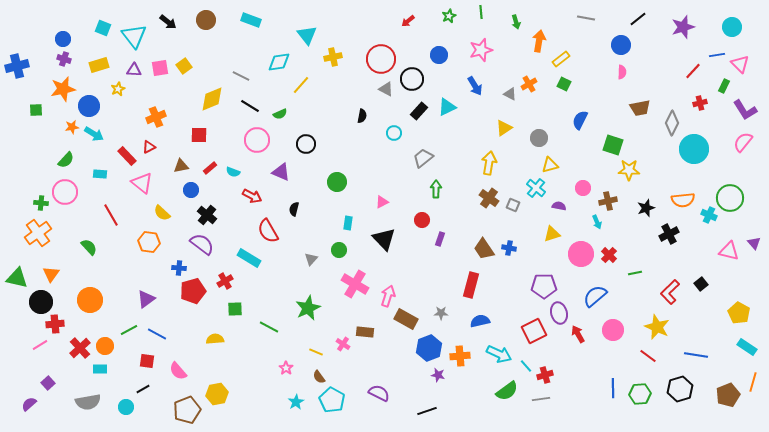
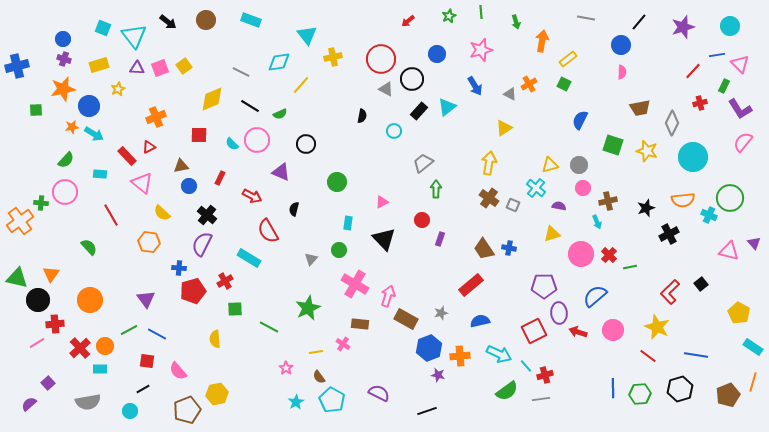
black line at (638, 19): moved 1 px right, 3 px down; rotated 12 degrees counterclockwise
cyan circle at (732, 27): moved 2 px left, 1 px up
orange arrow at (539, 41): moved 3 px right
blue circle at (439, 55): moved 2 px left, 1 px up
yellow rectangle at (561, 59): moved 7 px right
pink square at (160, 68): rotated 12 degrees counterclockwise
purple triangle at (134, 70): moved 3 px right, 2 px up
gray line at (241, 76): moved 4 px up
cyan triangle at (447, 107): rotated 12 degrees counterclockwise
purple L-shape at (745, 110): moved 5 px left, 1 px up
cyan circle at (394, 133): moved 2 px up
gray circle at (539, 138): moved 40 px right, 27 px down
cyan circle at (694, 149): moved 1 px left, 8 px down
gray trapezoid at (423, 158): moved 5 px down
red rectangle at (210, 168): moved 10 px right, 10 px down; rotated 24 degrees counterclockwise
yellow star at (629, 170): moved 18 px right, 19 px up; rotated 15 degrees clockwise
cyan semicircle at (233, 172): moved 1 px left, 28 px up; rotated 24 degrees clockwise
blue circle at (191, 190): moved 2 px left, 4 px up
orange cross at (38, 233): moved 18 px left, 12 px up
purple semicircle at (202, 244): rotated 100 degrees counterclockwise
green line at (635, 273): moved 5 px left, 6 px up
red rectangle at (471, 285): rotated 35 degrees clockwise
purple triangle at (146, 299): rotated 30 degrees counterclockwise
black circle at (41, 302): moved 3 px left, 2 px up
gray star at (441, 313): rotated 16 degrees counterclockwise
purple ellipse at (559, 313): rotated 10 degrees clockwise
brown rectangle at (365, 332): moved 5 px left, 8 px up
red arrow at (578, 334): moved 2 px up; rotated 42 degrees counterclockwise
yellow semicircle at (215, 339): rotated 90 degrees counterclockwise
pink line at (40, 345): moved 3 px left, 2 px up
cyan rectangle at (747, 347): moved 6 px right
yellow line at (316, 352): rotated 32 degrees counterclockwise
cyan circle at (126, 407): moved 4 px right, 4 px down
